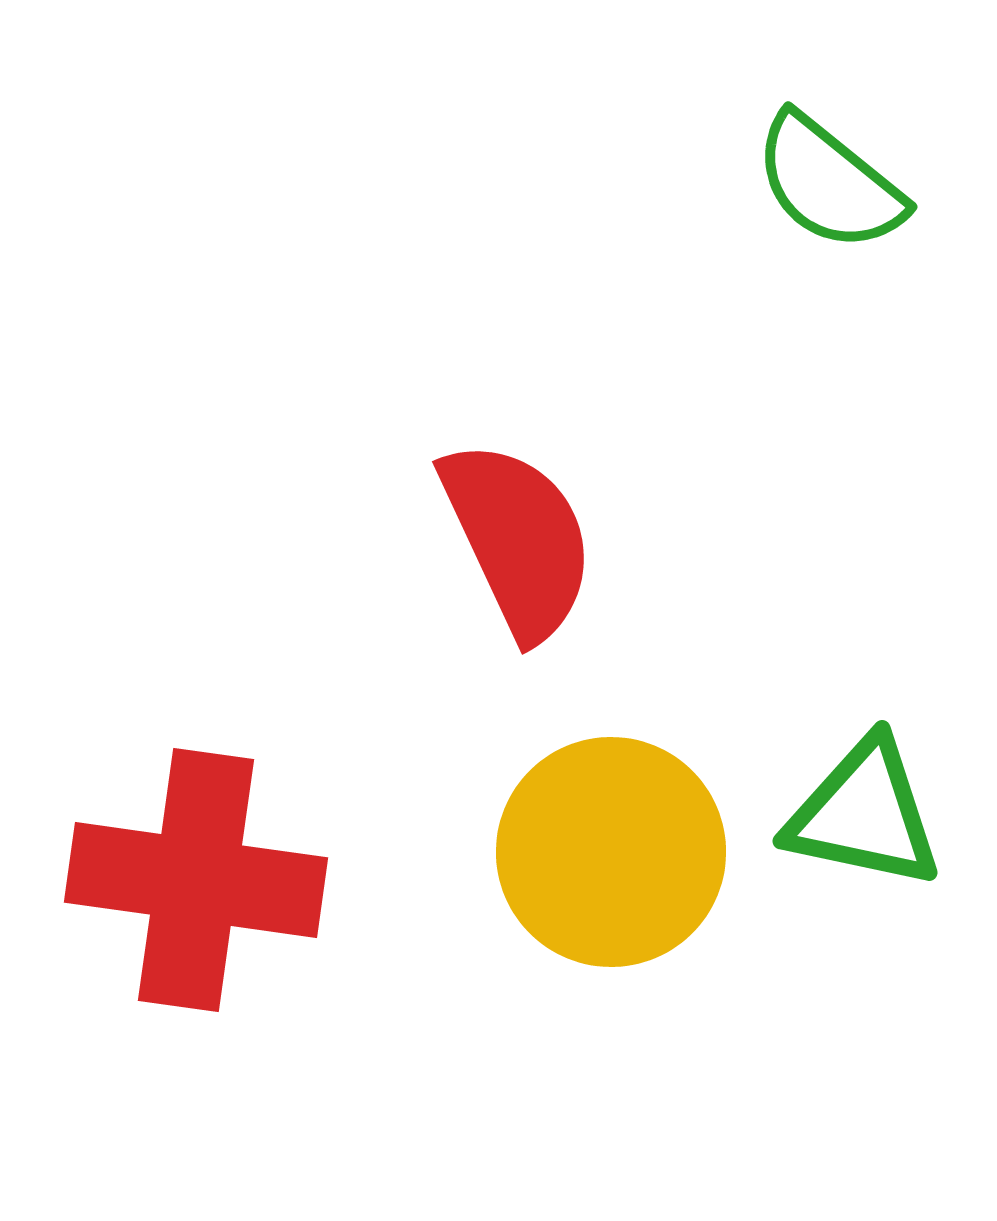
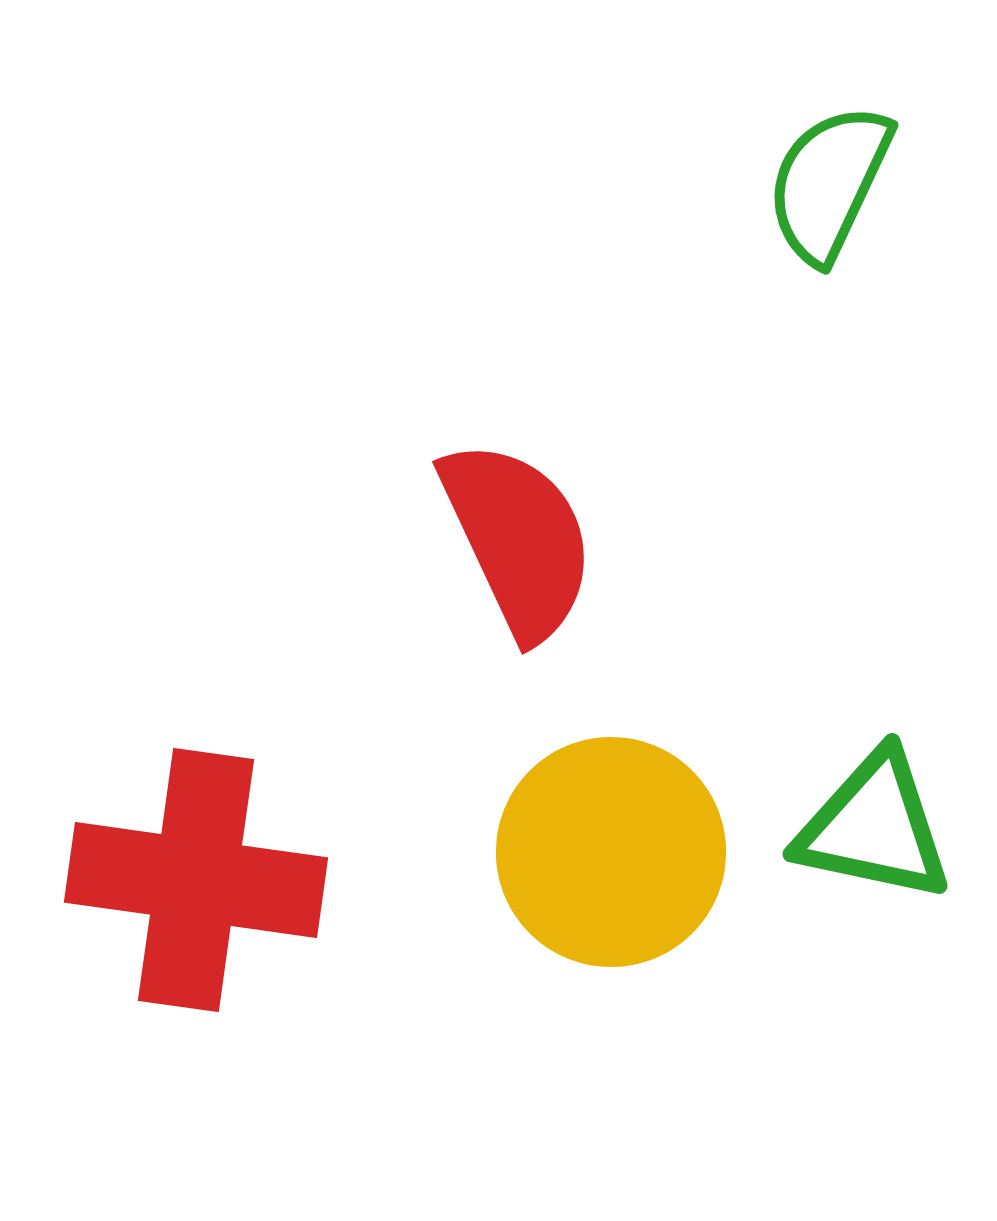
green semicircle: rotated 76 degrees clockwise
green triangle: moved 10 px right, 13 px down
